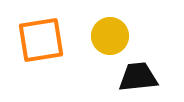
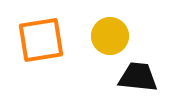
black trapezoid: rotated 12 degrees clockwise
